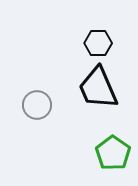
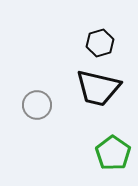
black hexagon: moved 2 px right; rotated 16 degrees counterclockwise
black trapezoid: rotated 54 degrees counterclockwise
